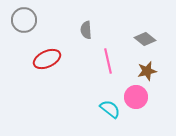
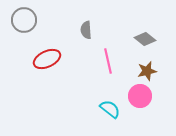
pink circle: moved 4 px right, 1 px up
